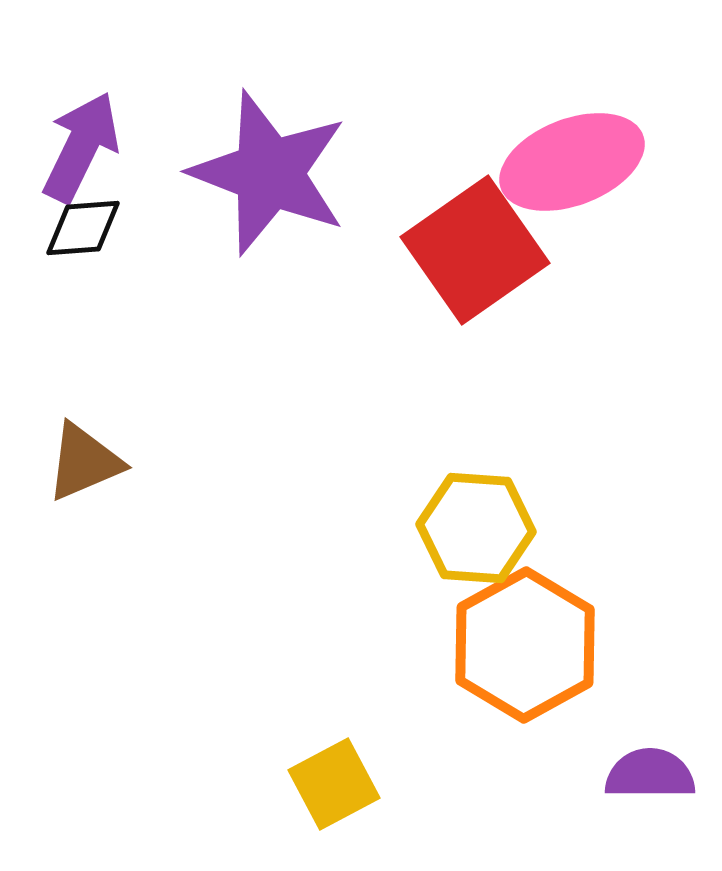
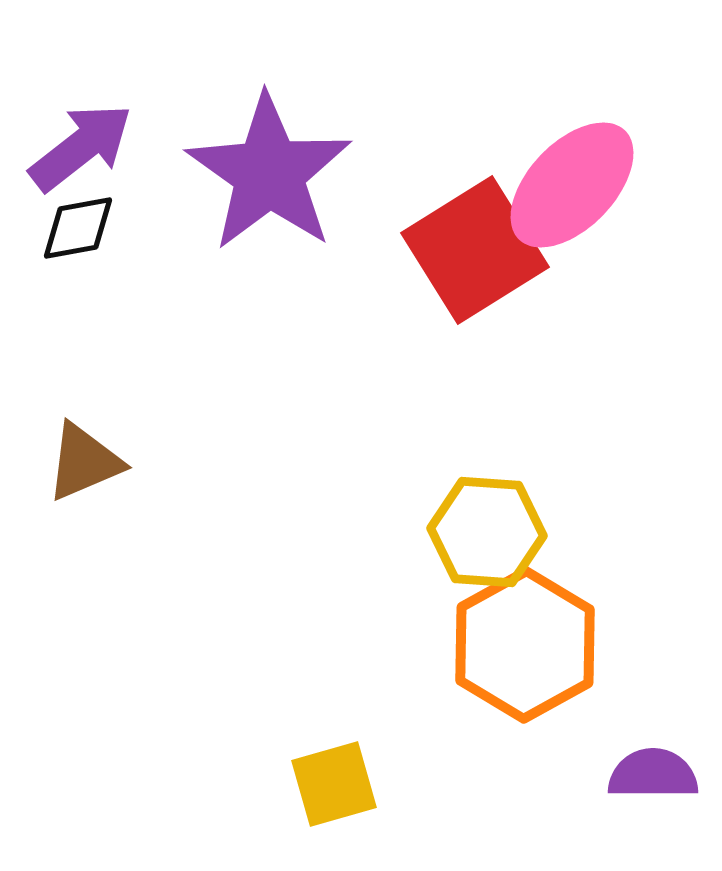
purple arrow: rotated 26 degrees clockwise
pink ellipse: moved 23 px down; rotated 25 degrees counterclockwise
purple star: rotated 14 degrees clockwise
black diamond: moved 5 px left; rotated 6 degrees counterclockwise
red square: rotated 3 degrees clockwise
yellow hexagon: moved 11 px right, 4 px down
purple semicircle: moved 3 px right
yellow square: rotated 12 degrees clockwise
